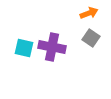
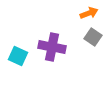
gray square: moved 2 px right, 1 px up
cyan square: moved 6 px left, 8 px down; rotated 12 degrees clockwise
